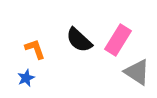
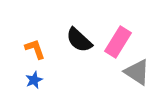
pink rectangle: moved 2 px down
blue star: moved 8 px right, 2 px down
